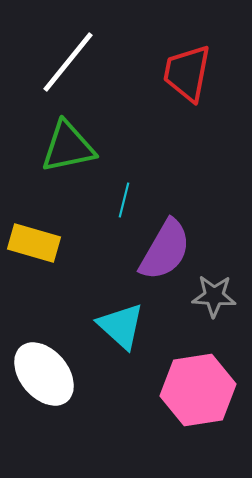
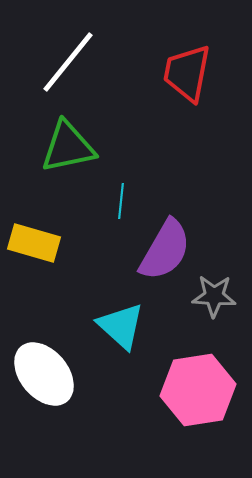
cyan line: moved 3 px left, 1 px down; rotated 8 degrees counterclockwise
